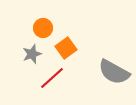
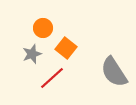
orange square: rotated 15 degrees counterclockwise
gray semicircle: rotated 28 degrees clockwise
